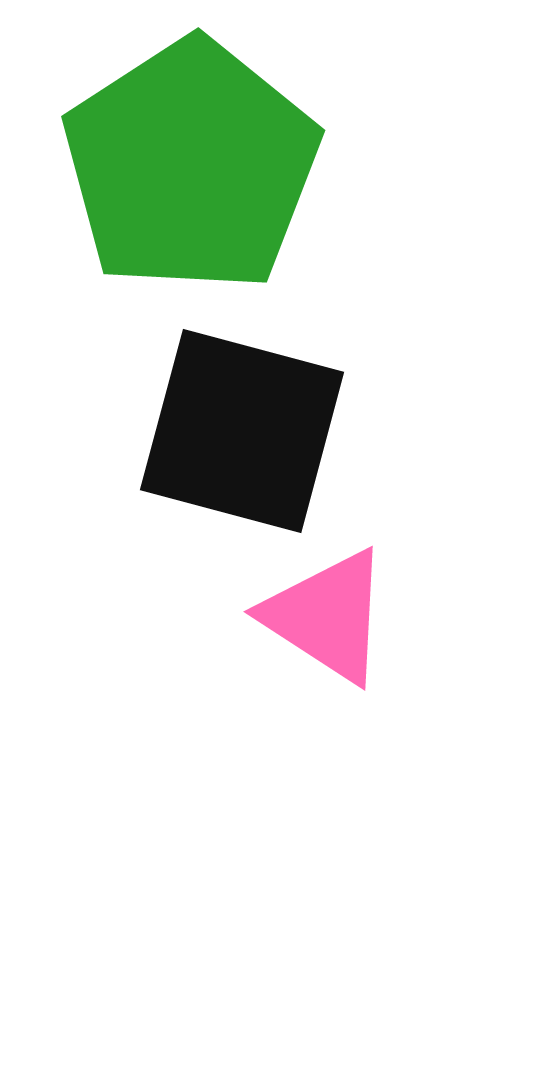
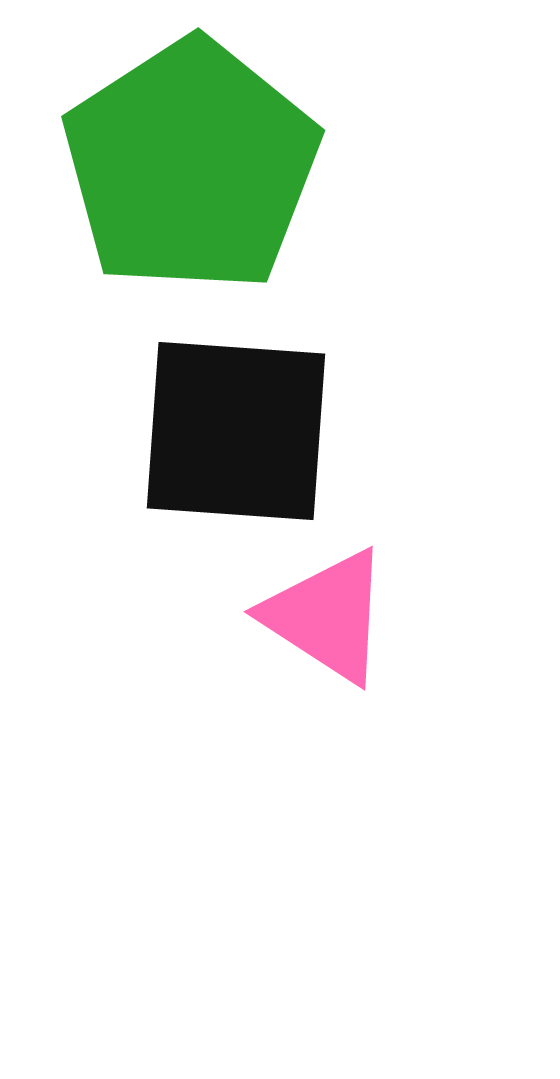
black square: moved 6 px left; rotated 11 degrees counterclockwise
